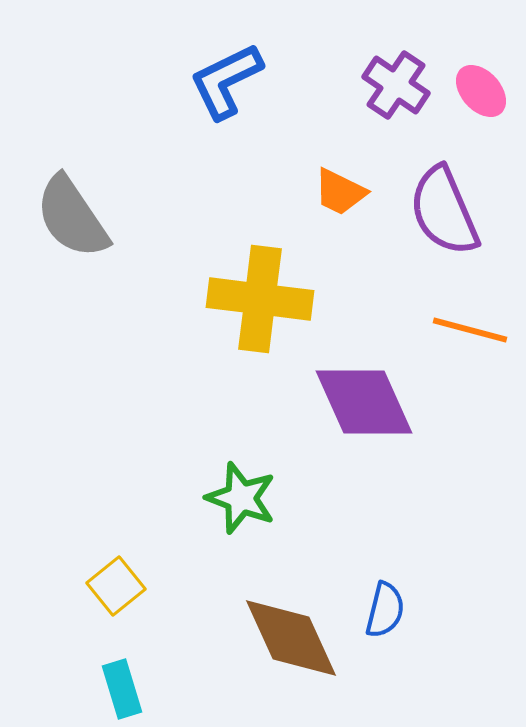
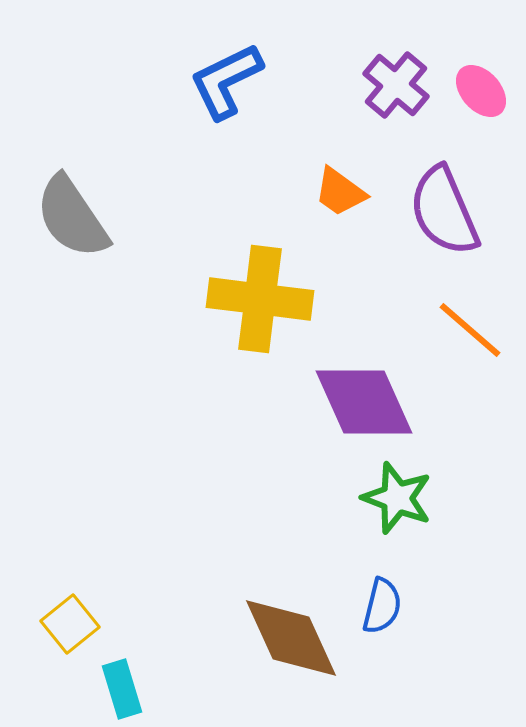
purple cross: rotated 6 degrees clockwise
orange trapezoid: rotated 10 degrees clockwise
orange line: rotated 26 degrees clockwise
green star: moved 156 px right
yellow square: moved 46 px left, 38 px down
blue semicircle: moved 3 px left, 4 px up
